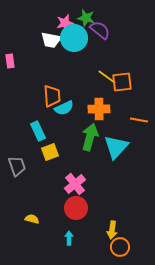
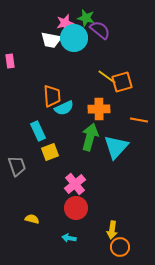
orange square: rotated 10 degrees counterclockwise
cyan arrow: rotated 80 degrees counterclockwise
